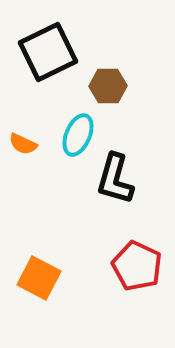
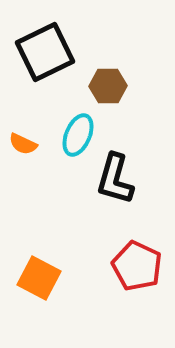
black square: moved 3 px left
